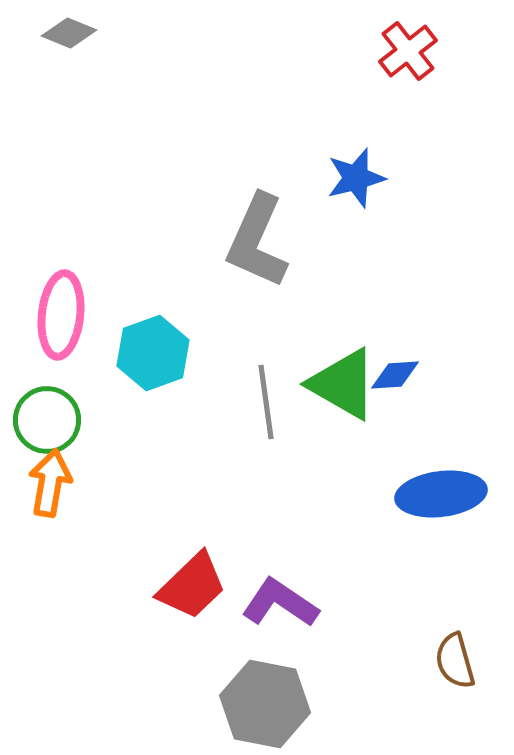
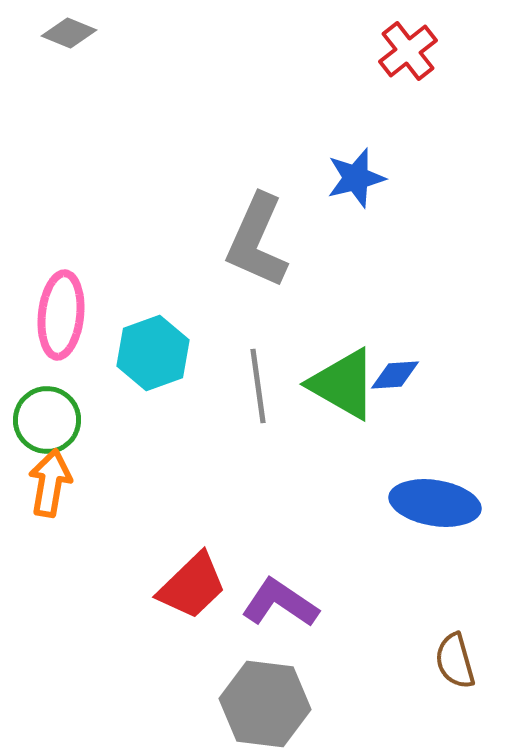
gray line: moved 8 px left, 16 px up
blue ellipse: moved 6 px left, 9 px down; rotated 16 degrees clockwise
gray hexagon: rotated 4 degrees counterclockwise
